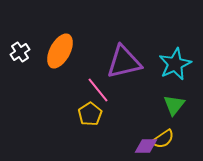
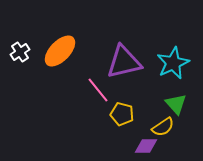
orange ellipse: rotated 16 degrees clockwise
cyan star: moved 2 px left, 1 px up
green triangle: moved 2 px right, 1 px up; rotated 20 degrees counterclockwise
yellow pentagon: moved 32 px right; rotated 25 degrees counterclockwise
yellow semicircle: moved 12 px up
